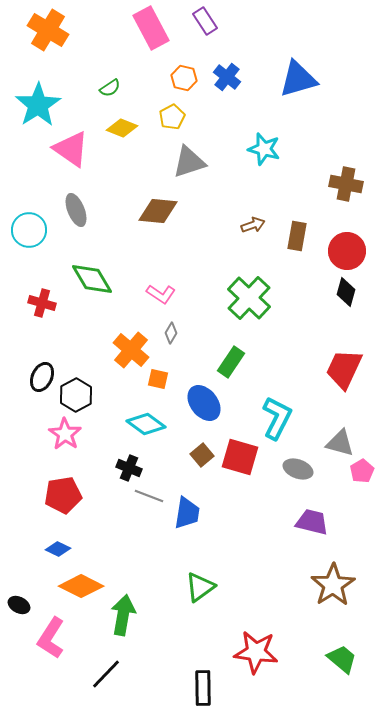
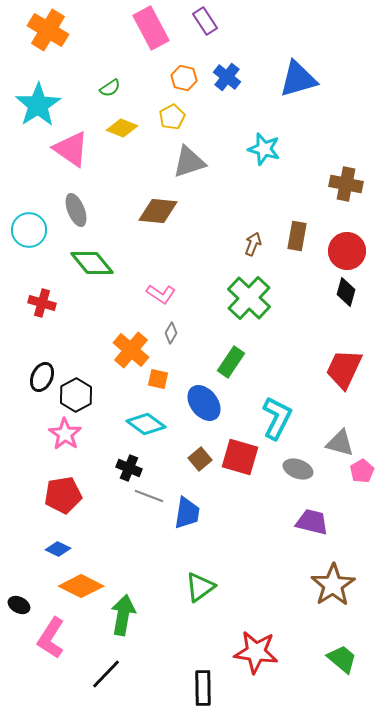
brown arrow at (253, 225): moved 19 px down; rotated 50 degrees counterclockwise
green diamond at (92, 279): moved 16 px up; rotated 9 degrees counterclockwise
brown square at (202, 455): moved 2 px left, 4 px down
